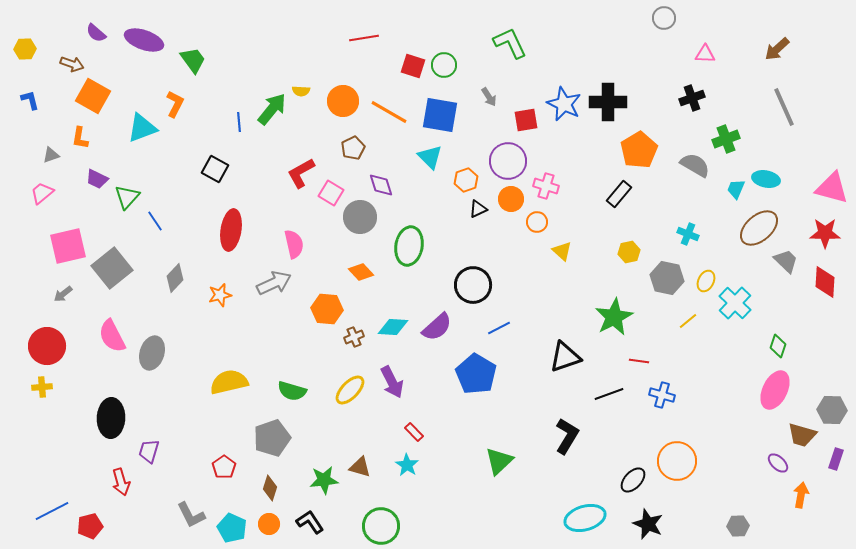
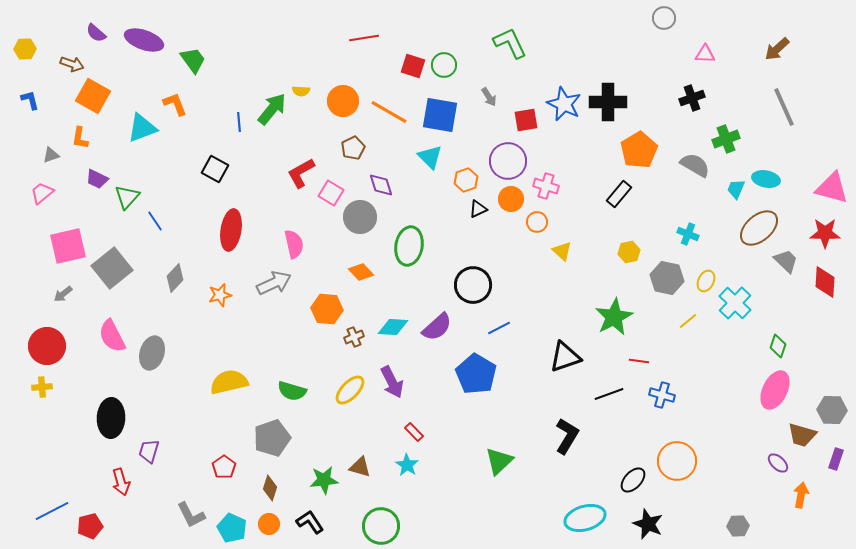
orange L-shape at (175, 104): rotated 48 degrees counterclockwise
